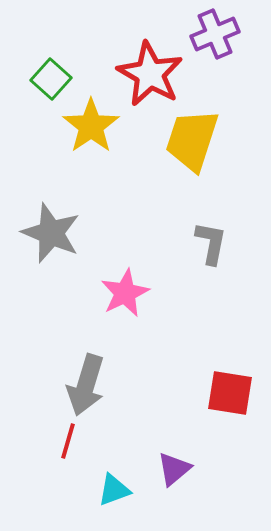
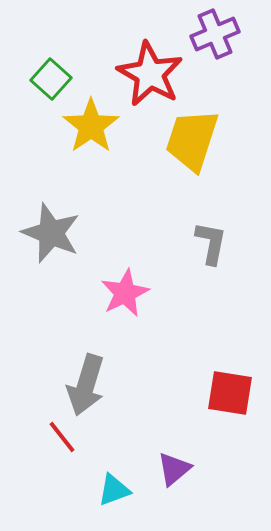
red line: moved 6 px left, 4 px up; rotated 54 degrees counterclockwise
